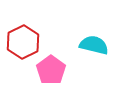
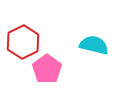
pink pentagon: moved 4 px left, 1 px up
